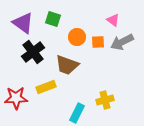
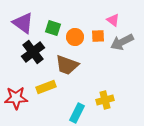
green square: moved 9 px down
orange circle: moved 2 px left
orange square: moved 6 px up
